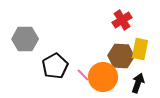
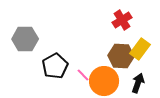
yellow rectangle: rotated 25 degrees clockwise
orange circle: moved 1 px right, 4 px down
